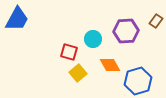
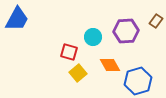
cyan circle: moved 2 px up
